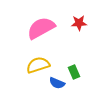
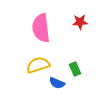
red star: moved 1 px right, 1 px up
pink semicircle: rotated 68 degrees counterclockwise
green rectangle: moved 1 px right, 3 px up
